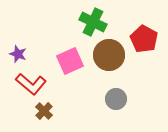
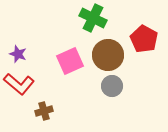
green cross: moved 4 px up
brown circle: moved 1 px left
red L-shape: moved 12 px left
gray circle: moved 4 px left, 13 px up
brown cross: rotated 30 degrees clockwise
